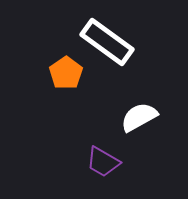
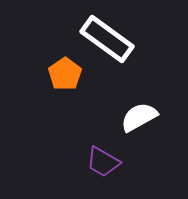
white rectangle: moved 3 px up
orange pentagon: moved 1 px left, 1 px down
